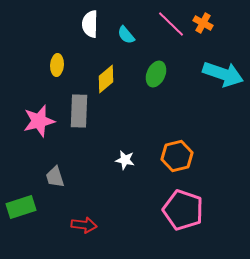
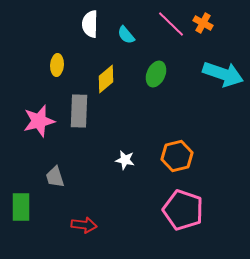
green rectangle: rotated 72 degrees counterclockwise
